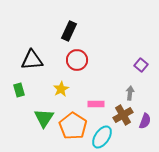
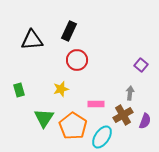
black triangle: moved 20 px up
yellow star: rotated 14 degrees clockwise
